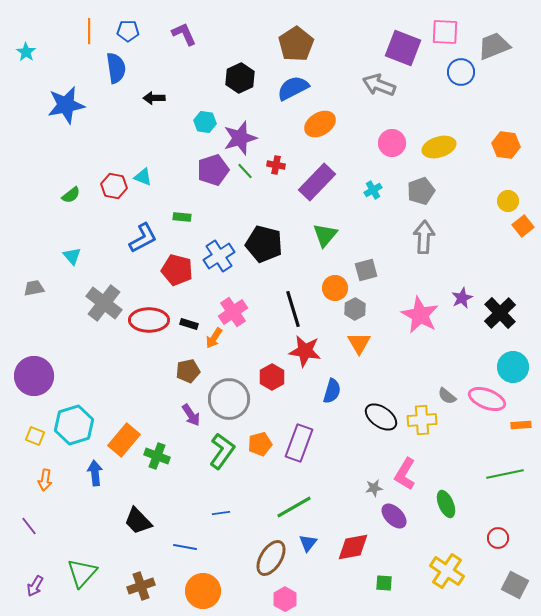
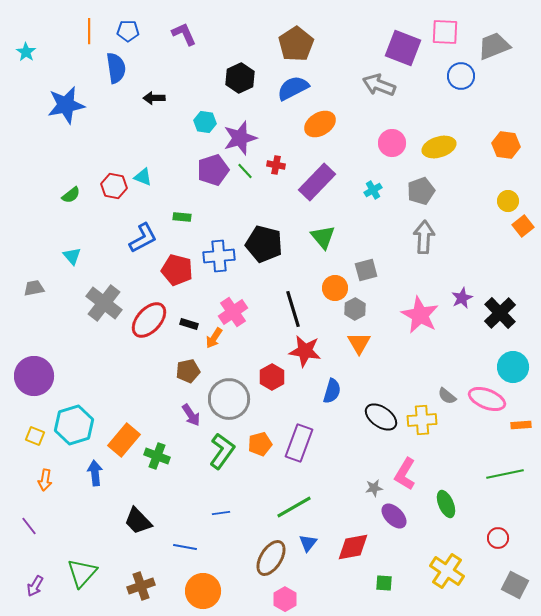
blue circle at (461, 72): moved 4 px down
green triangle at (325, 235): moved 2 px left, 2 px down; rotated 20 degrees counterclockwise
blue cross at (219, 256): rotated 28 degrees clockwise
red ellipse at (149, 320): rotated 48 degrees counterclockwise
